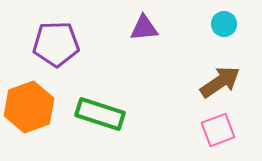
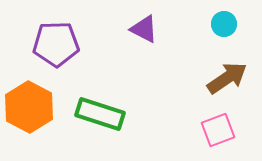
purple triangle: moved 1 px down; rotated 32 degrees clockwise
brown arrow: moved 7 px right, 4 px up
orange hexagon: rotated 12 degrees counterclockwise
